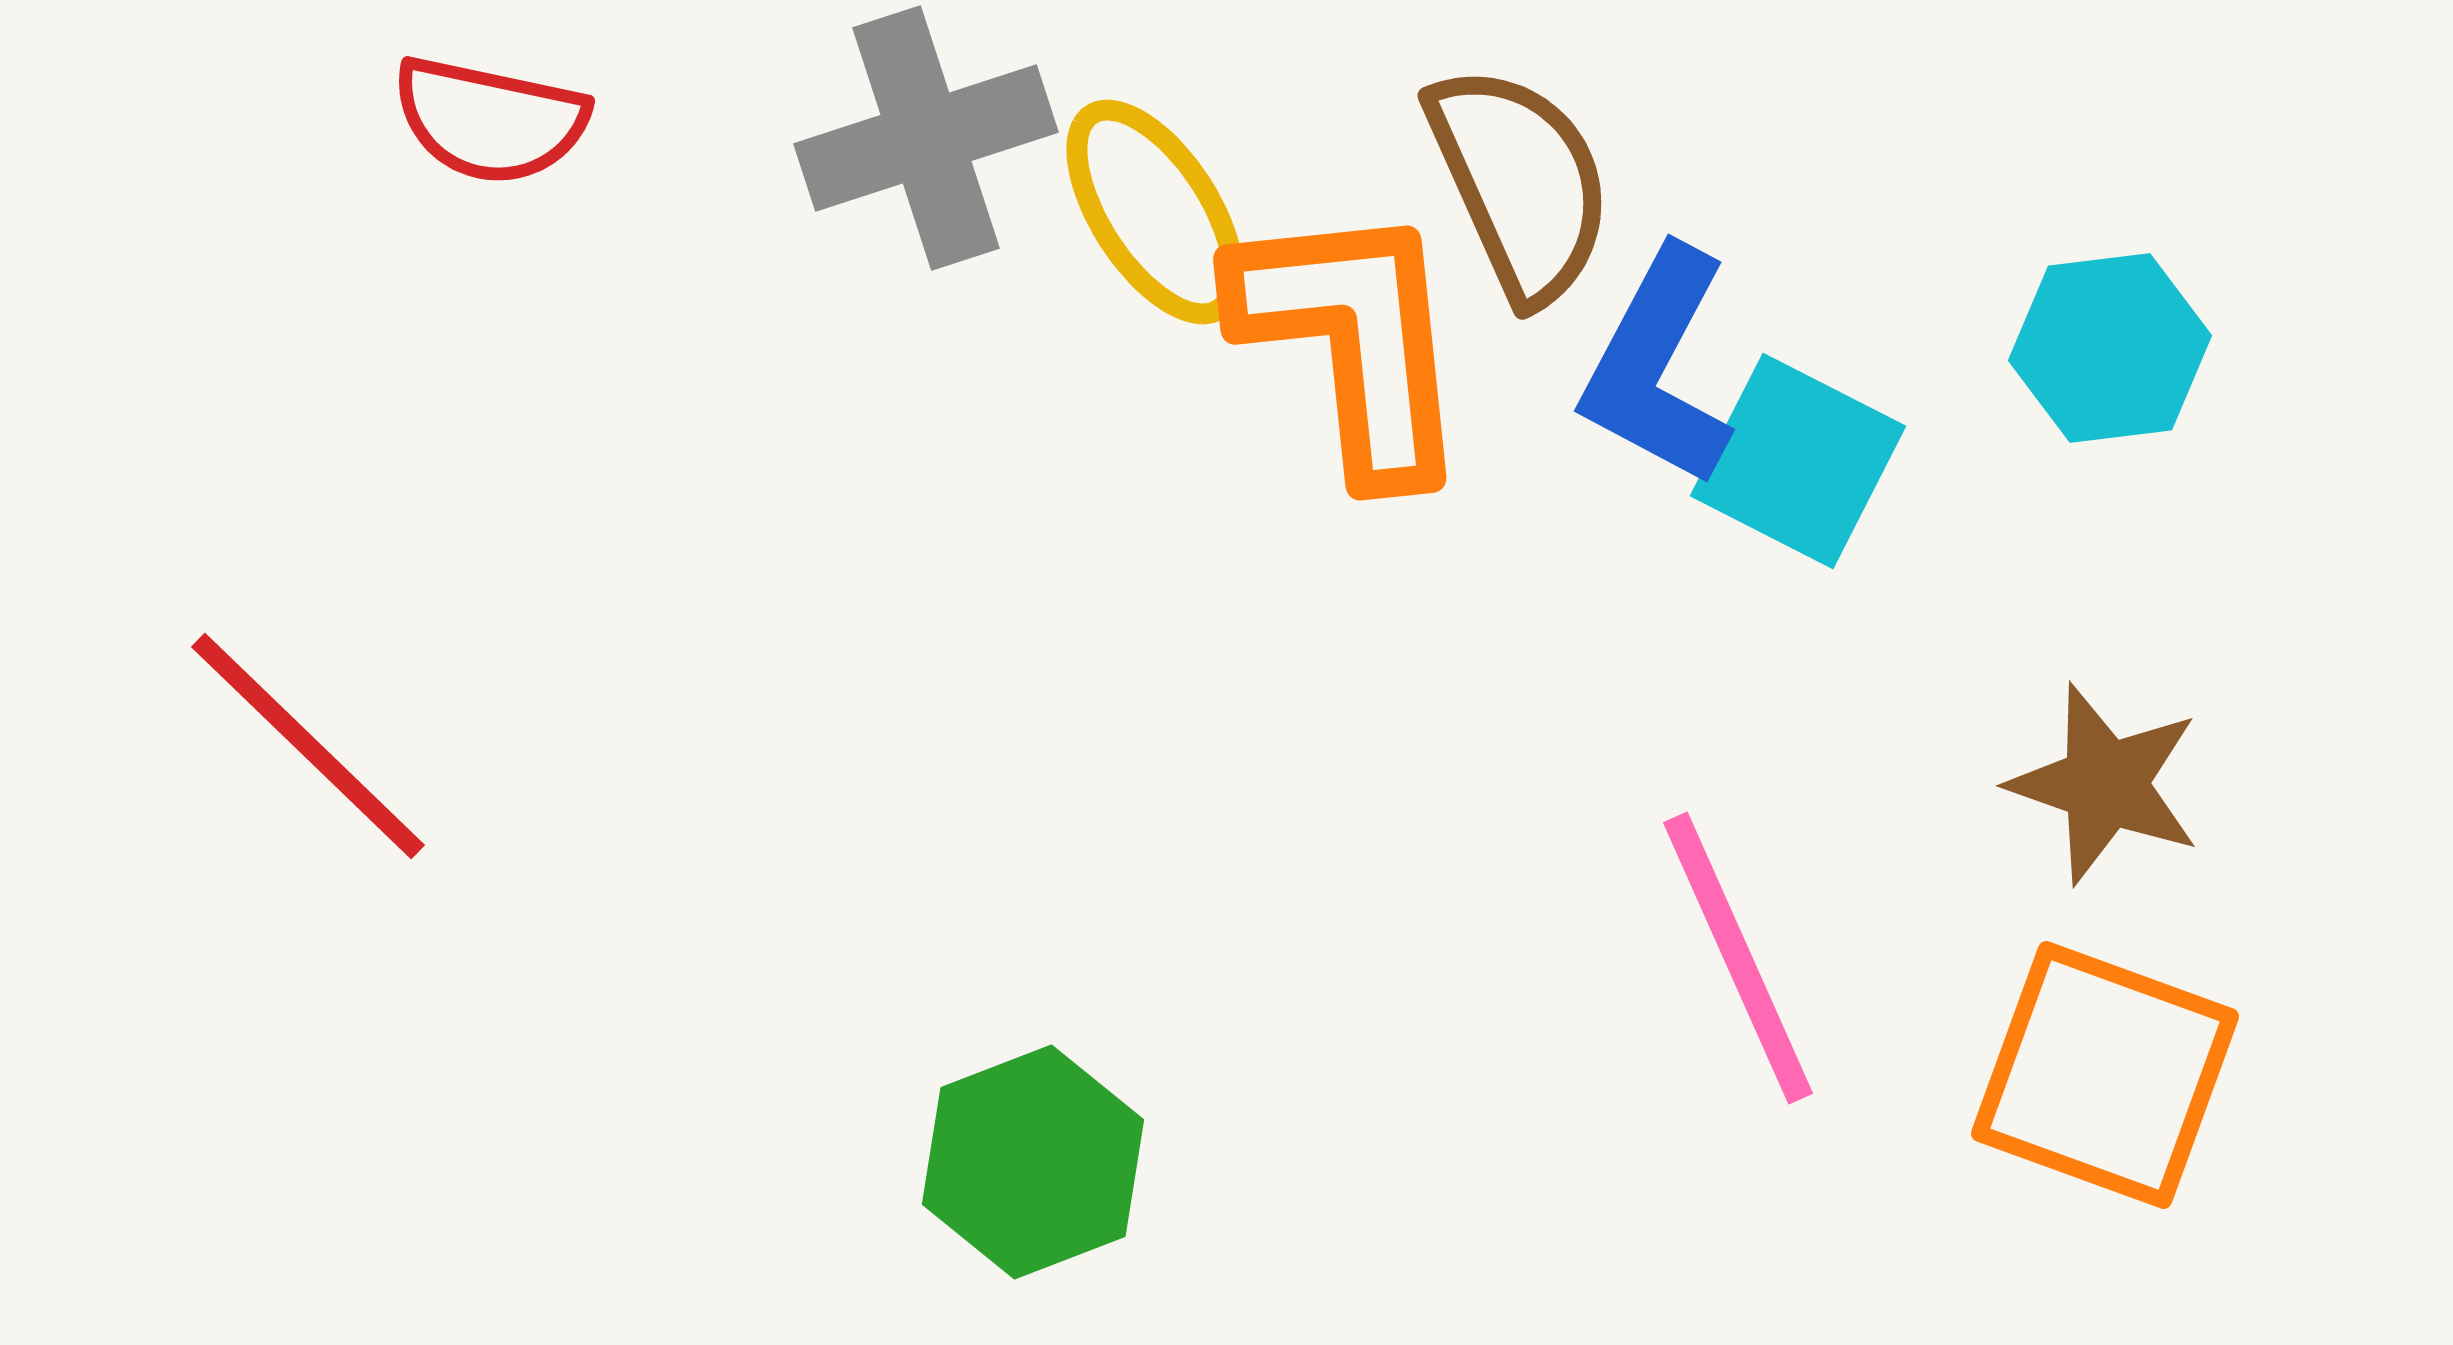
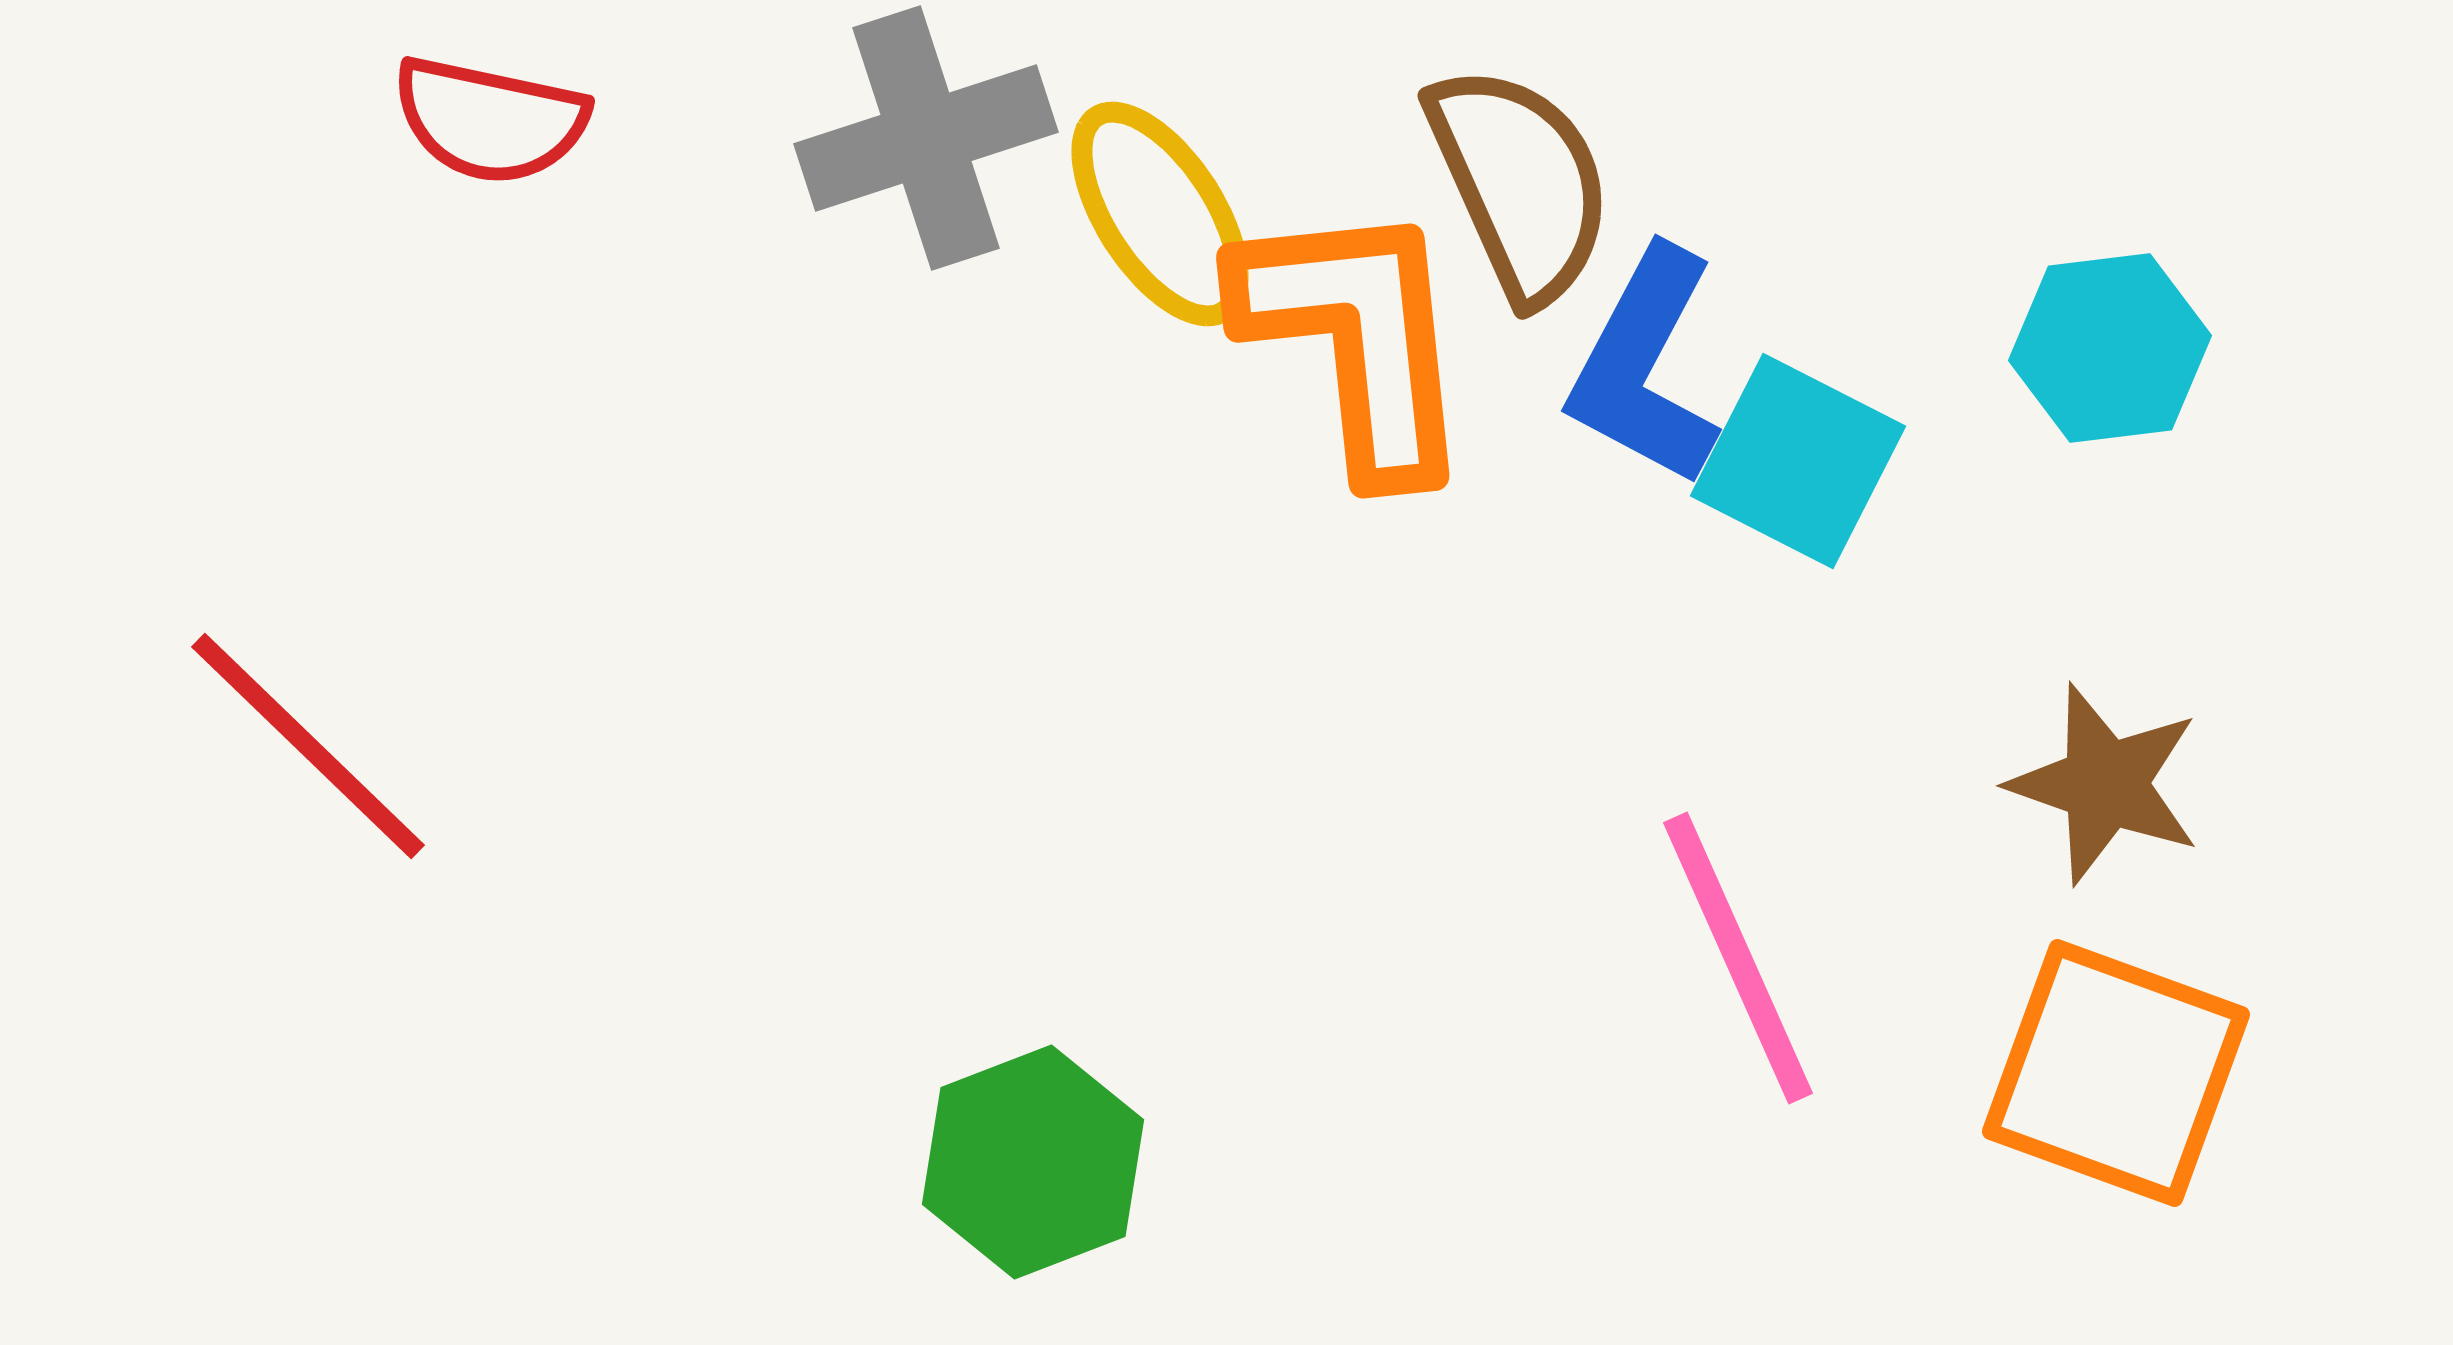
yellow ellipse: moved 5 px right, 2 px down
orange L-shape: moved 3 px right, 2 px up
blue L-shape: moved 13 px left
orange square: moved 11 px right, 2 px up
